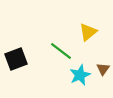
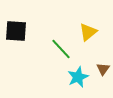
green line: moved 2 px up; rotated 10 degrees clockwise
black square: moved 28 px up; rotated 25 degrees clockwise
cyan star: moved 2 px left, 2 px down
